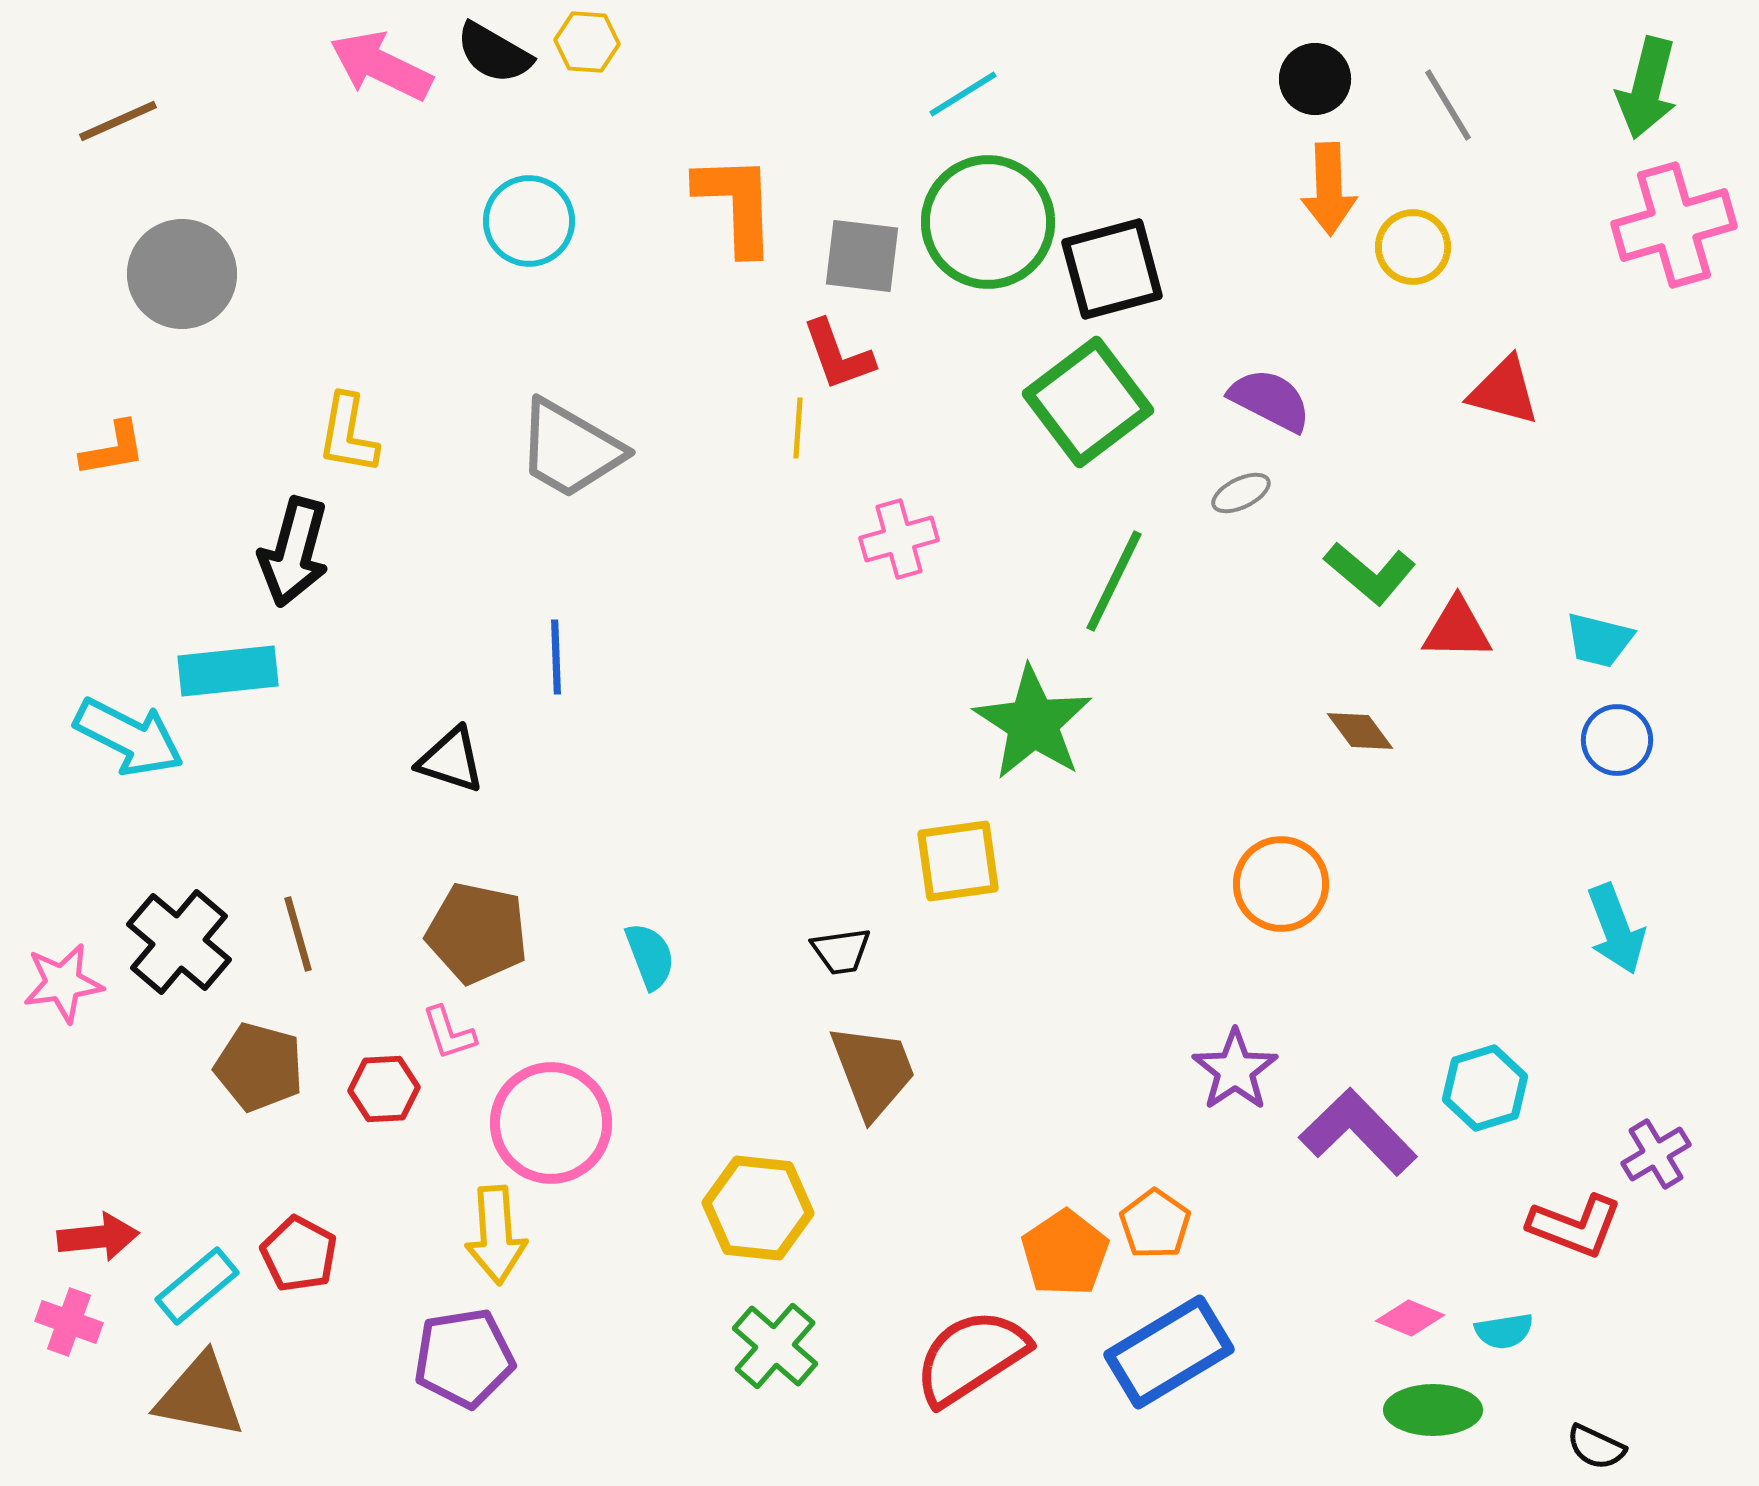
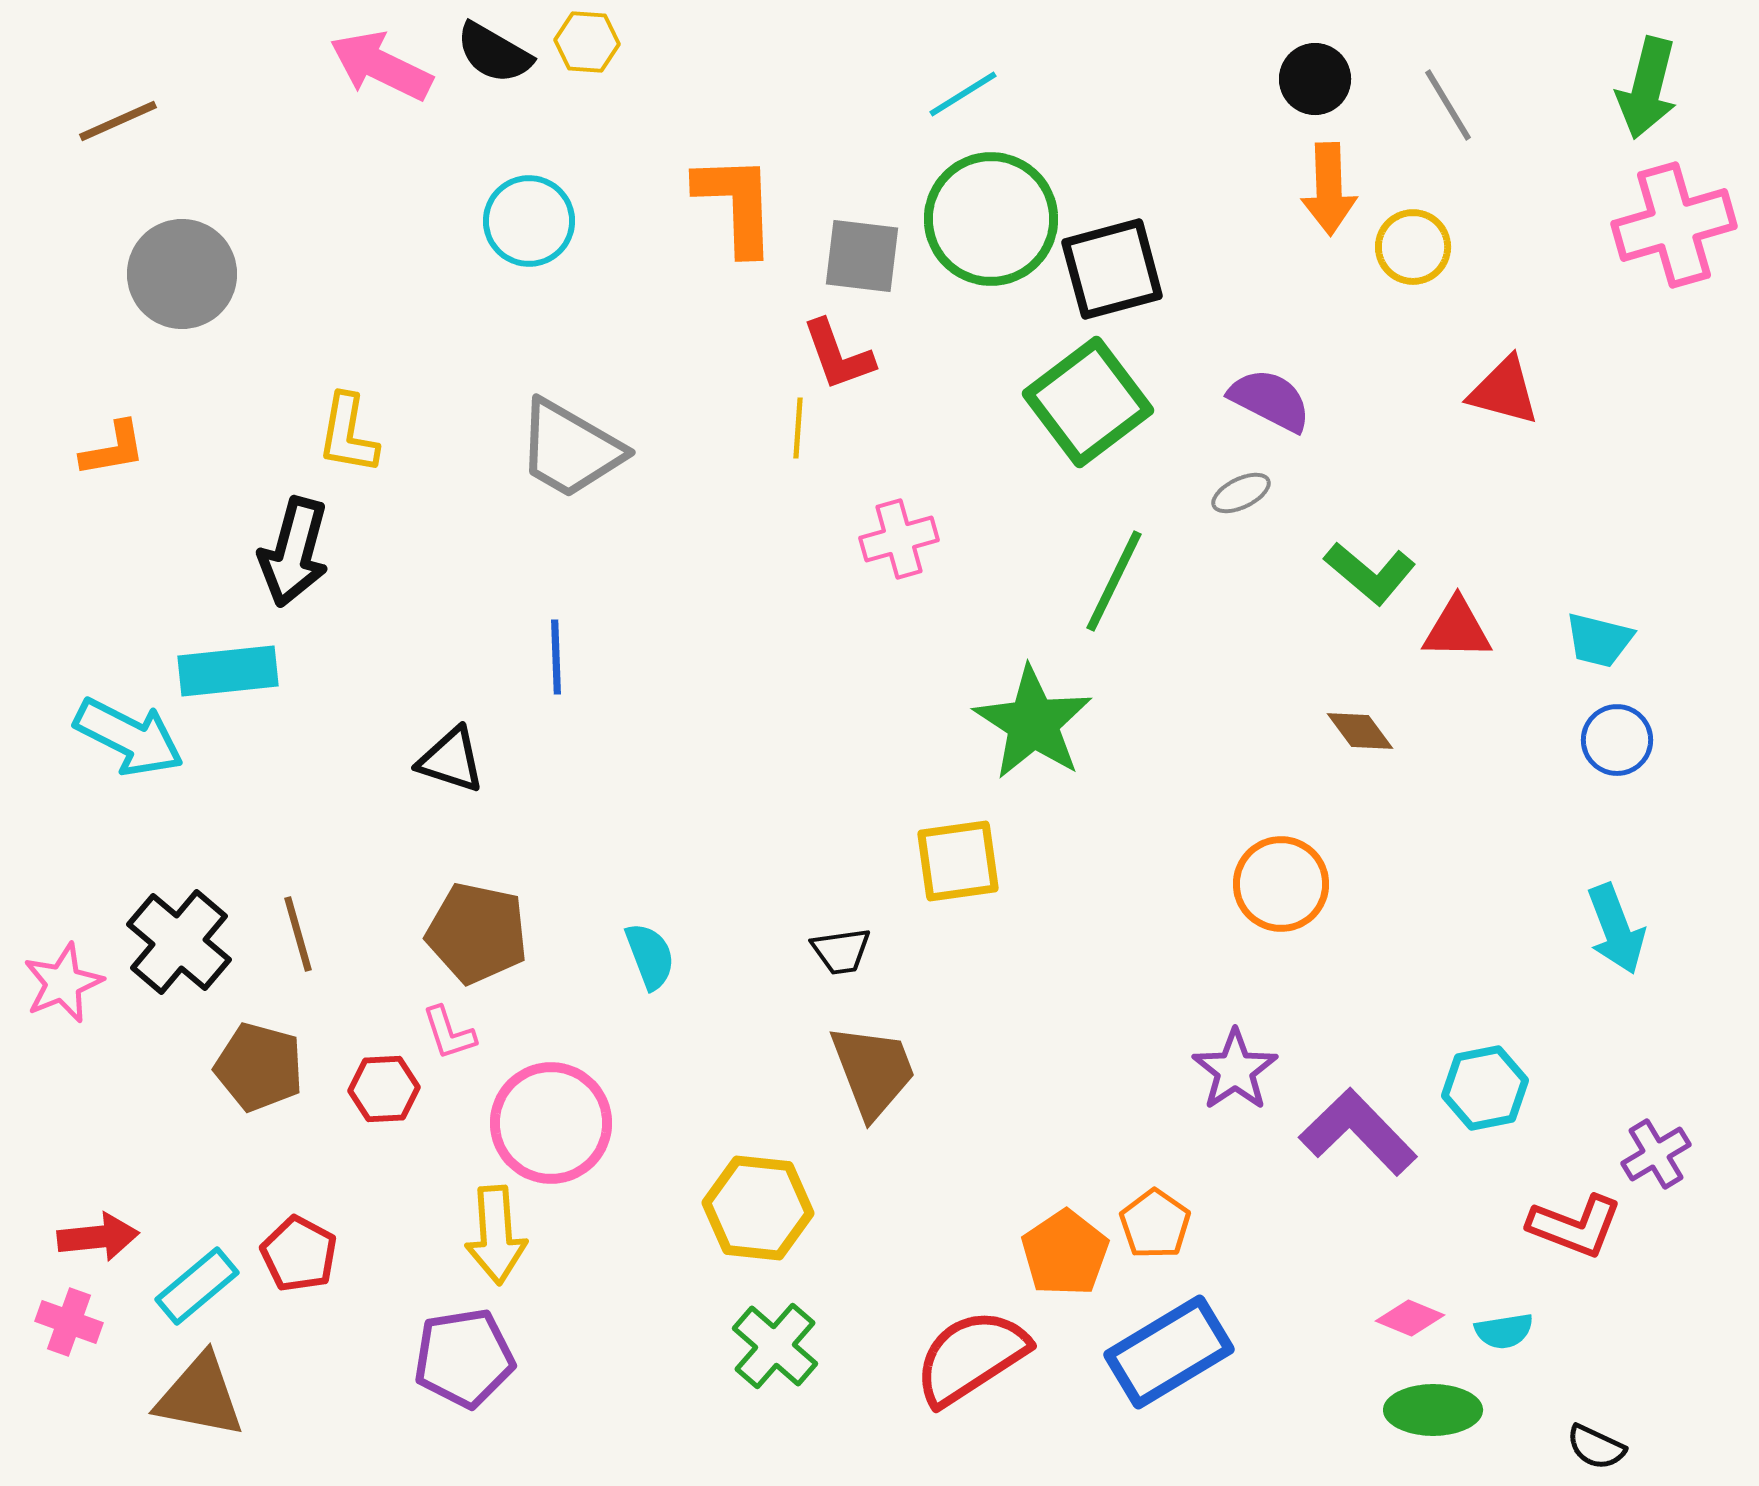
green circle at (988, 222): moved 3 px right, 3 px up
pink star at (63, 983): rotated 14 degrees counterclockwise
cyan hexagon at (1485, 1088): rotated 6 degrees clockwise
